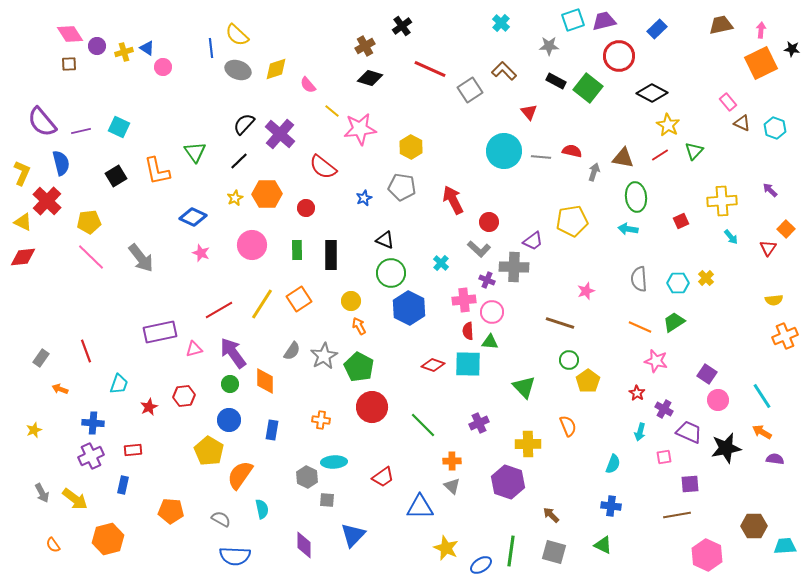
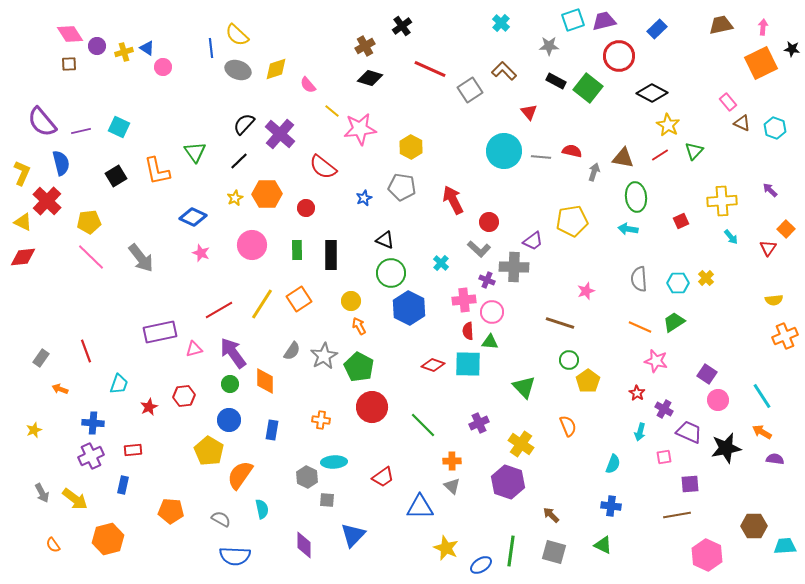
pink arrow at (761, 30): moved 2 px right, 3 px up
yellow cross at (528, 444): moved 7 px left; rotated 35 degrees clockwise
